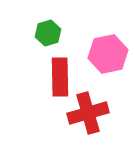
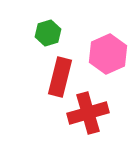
pink hexagon: rotated 12 degrees counterclockwise
red rectangle: rotated 15 degrees clockwise
